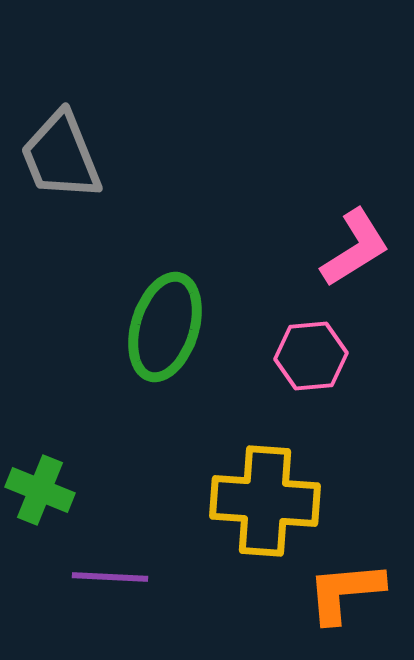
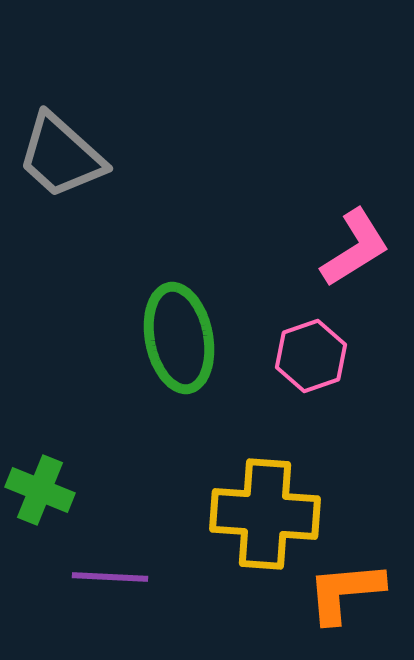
gray trapezoid: rotated 26 degrees counterclockwise
green ellipse: moved 14 px right, 11 px down; rotated 28 degrees counterclockwise
pink hexagon: rotated 14 degrees counterclockwise
yellow cross: moved 13 px down
